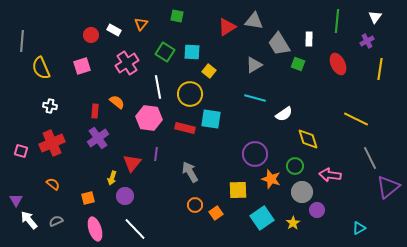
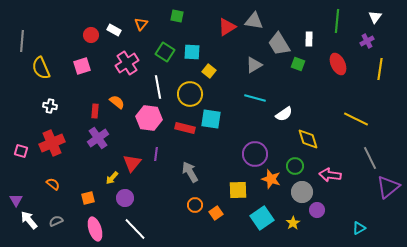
yellow arrow at (112, 178): rotated 24 degrees clockwise
purple circle at (125, 196): moved 2 px down
